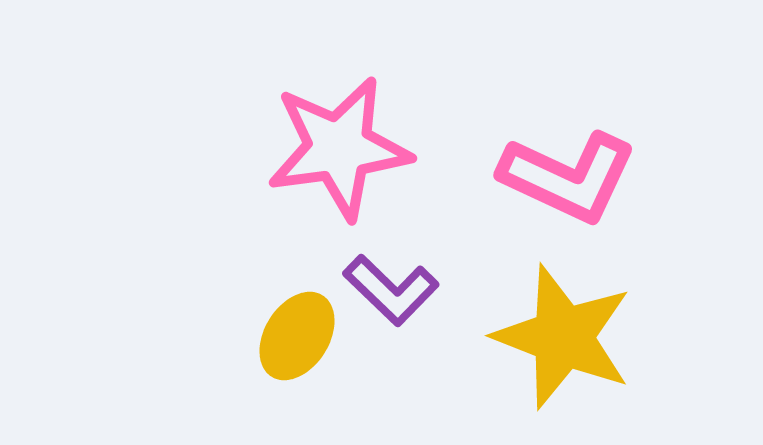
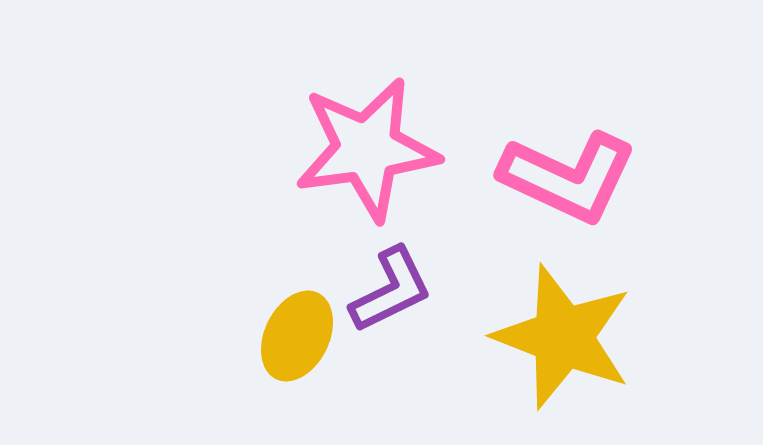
pink star: moved 28 px right, 1 px down
purple L-shape: rotated 70 degrees counterclockwise
yellow ellipse: rotated 6 degrees counterclockwise
